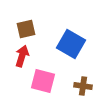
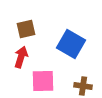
red arrow: moved 1 px left, 1 px down
pink square: rotated 15 degrees counterclockwise
